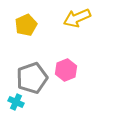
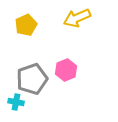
gray pentagon: moved 1 px down
cyan cross: rotated 14 degrees counterclockwise
